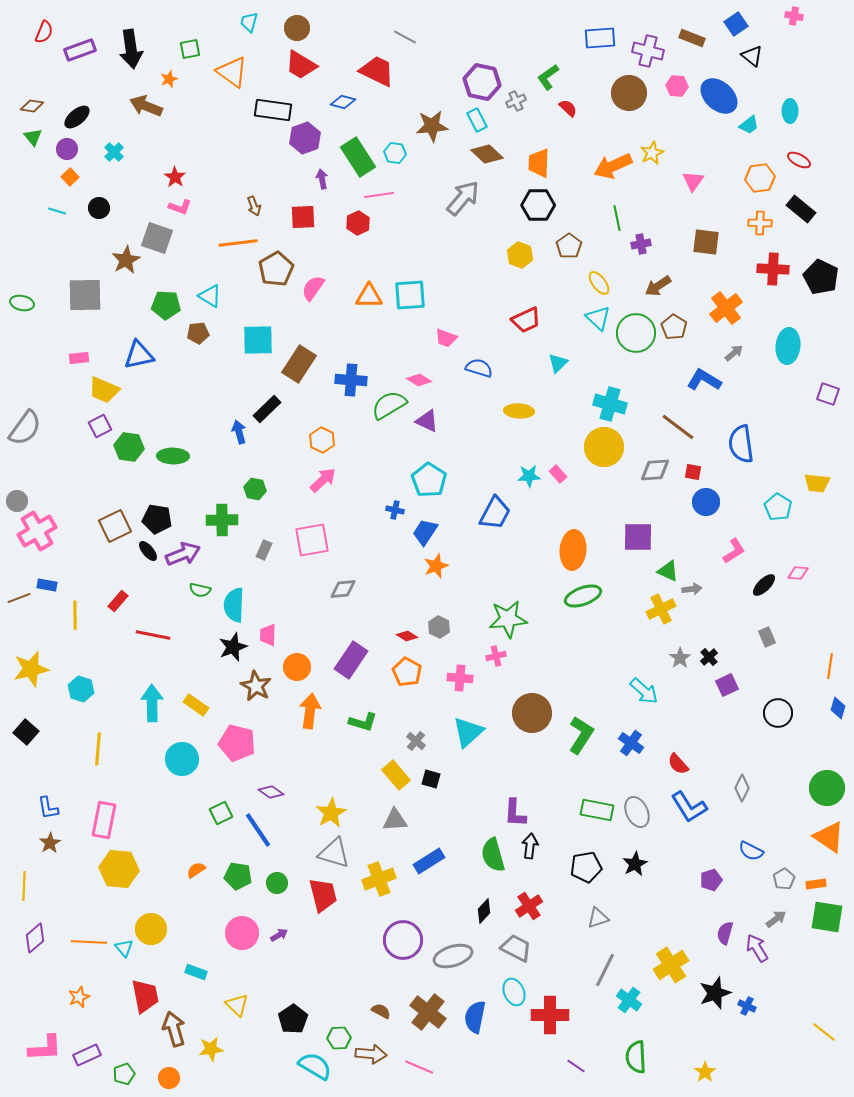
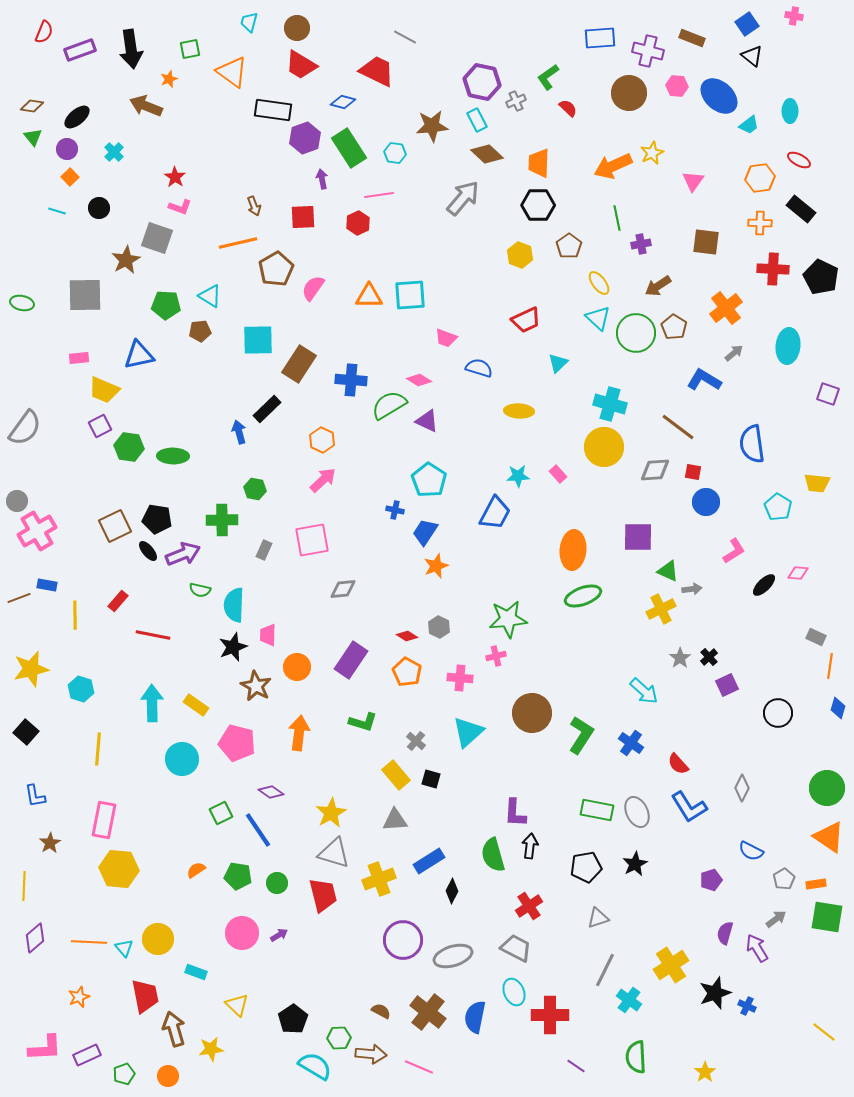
blue square at (736, 24): moved 11 px right
green rectangle at (358, 157): moved 9 px left, 9 px up
orange line at (238, 243): rotated 6 degrees counterclockwise
brown pentagon at (198, 333): moved 2 px right, 2 px up
blue semicircle at (741, 444): moved 11 px right
cyan star at (529, 476): moved 11 px left
gray rectangle at (767, 637): moved 49 px right; rotated 42 degrees counterclockwise
orange arrow at (310, 711): moved 11 px left, 22 px down
blue L-shape at (48, 808): moved 13 px left, 12 px up
black diamond at (484, 911): moved 32 px left, 20 px up; rotated 15 degrees counterclockwise
yellow circle at (151, 929): moved 7 px right, 10 px down
orange circle at (169, 1078): moved 1 px left, 2 px up
